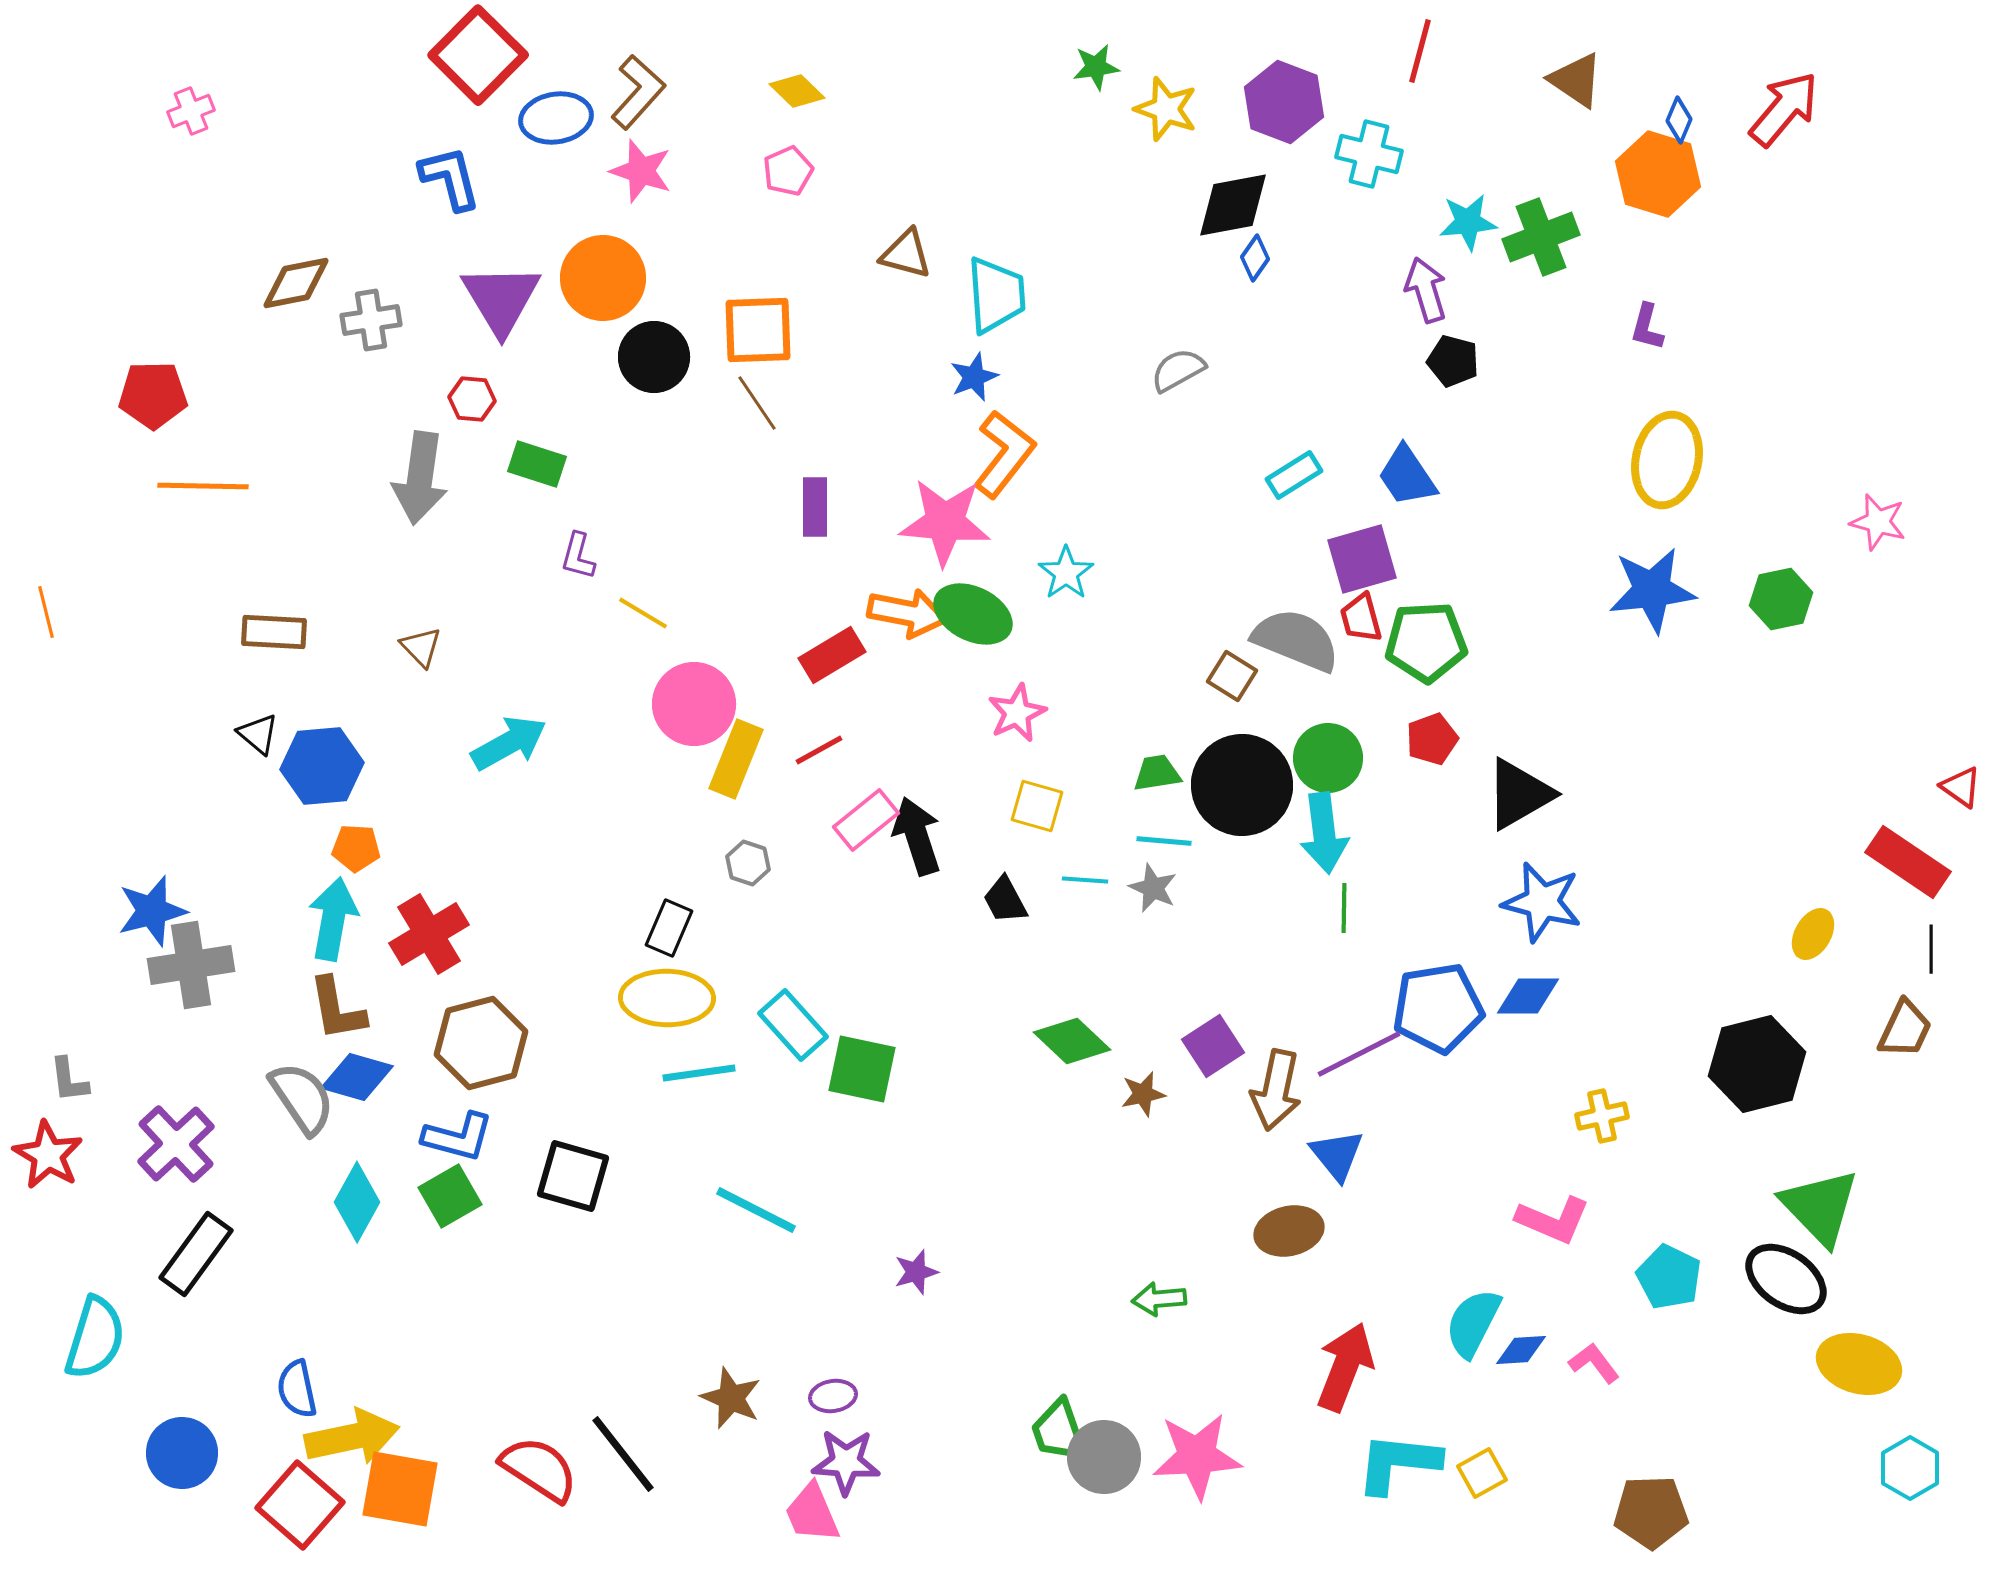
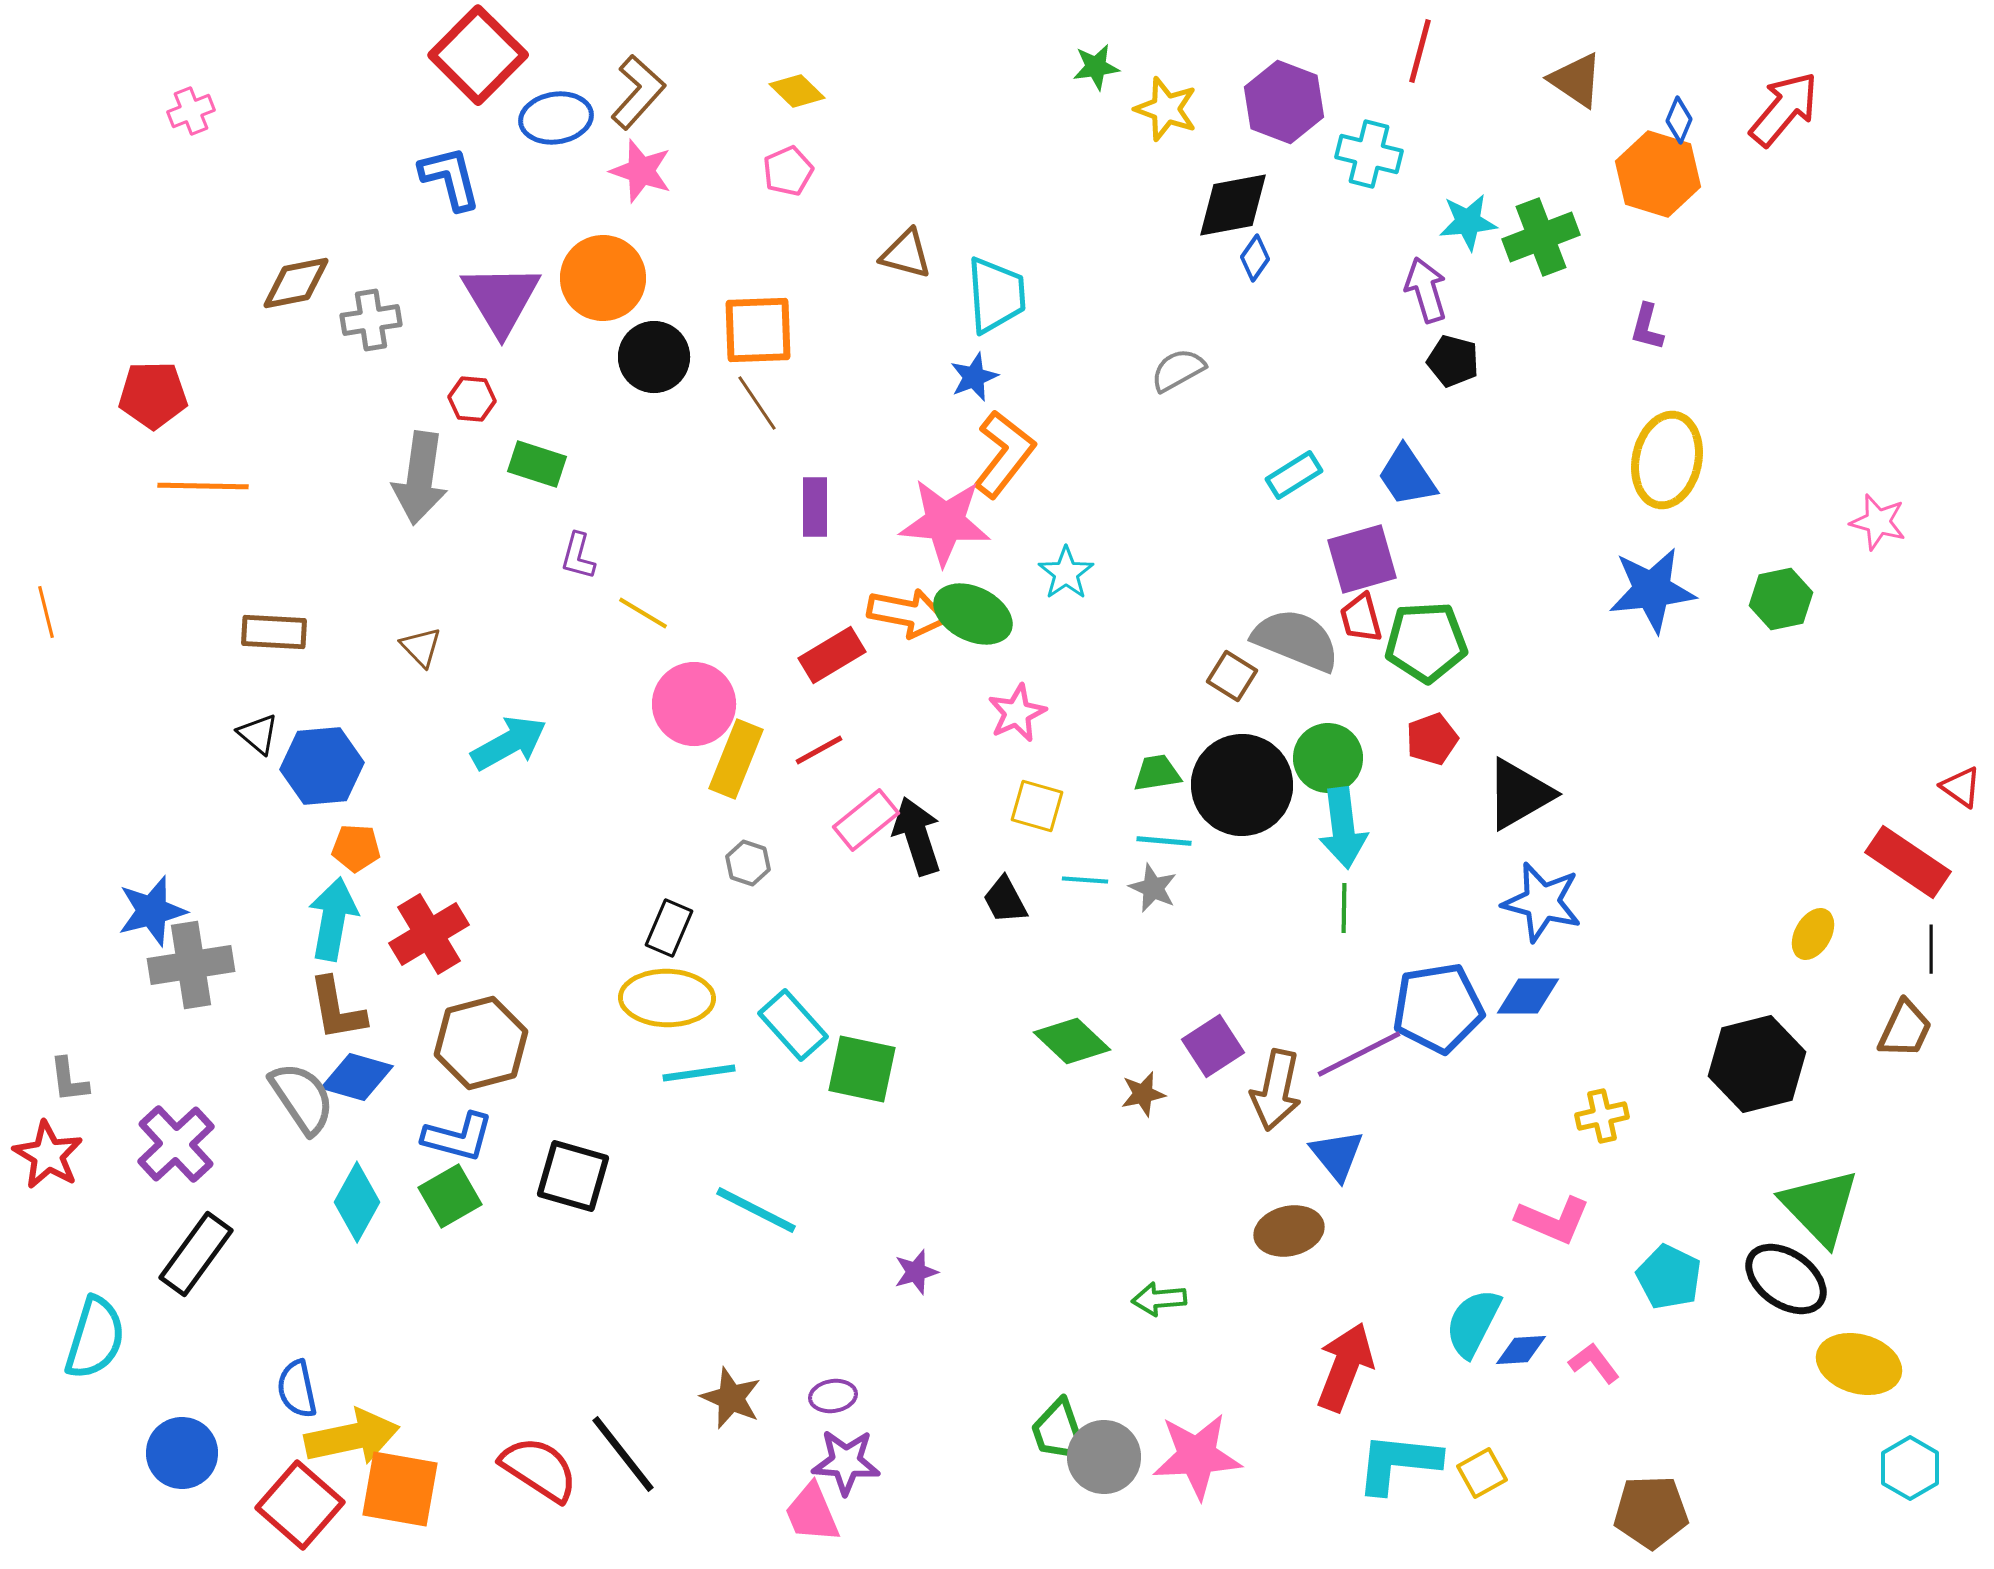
cyan arrow at (1324, 833): moved 19 px right, 5 px up
